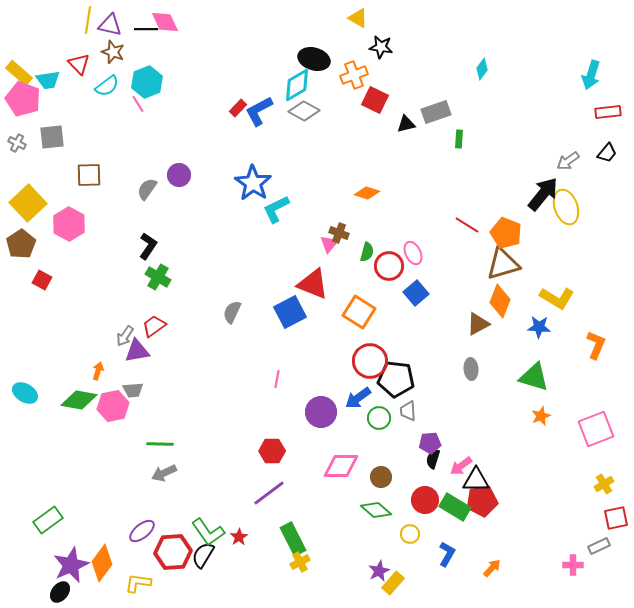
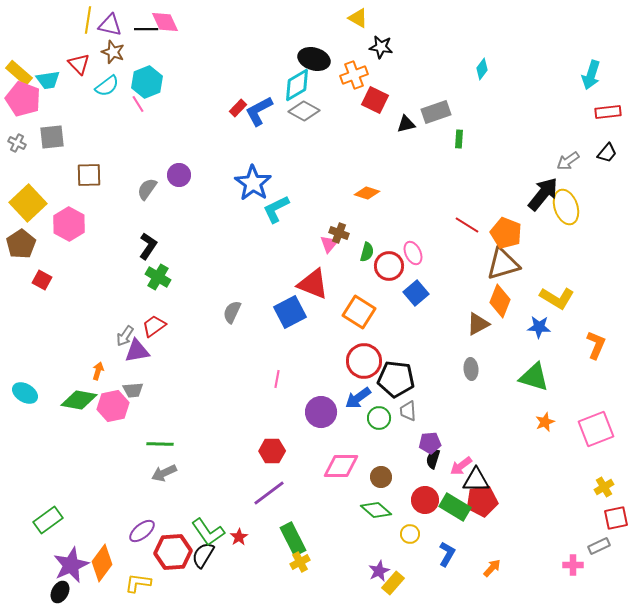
red circle at (370, 361): moved 6 px left
orange star at (541, 416): moved 4 px right, 6 px down
yellow cross at (604, 484): moved 3 px down
black ellipse at (60, 592): rotated 10 degrees counterclockwise
